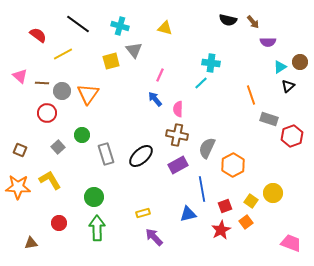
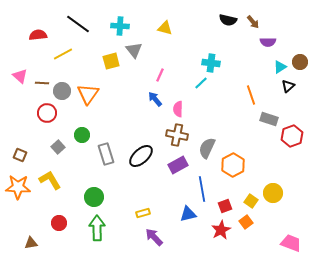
cyan cross at (120, 26): rotated 12 degrees counterclockwise
red semicircle at (38, 35): rotated 42 degrees counterclockwise
brown square at (20, 150): moved 5 px down
